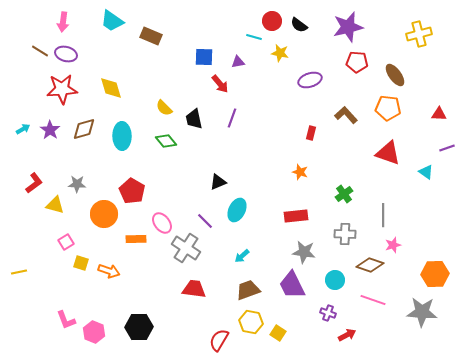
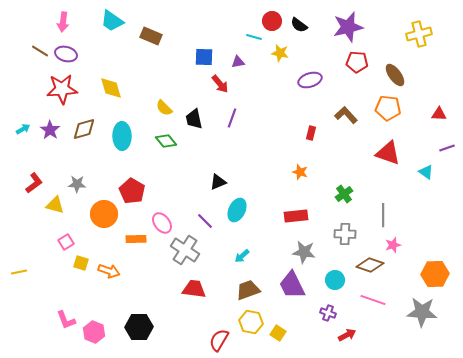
gray cross at (186, 248): moved 1 px left, 2 px down
